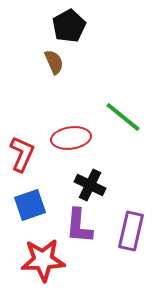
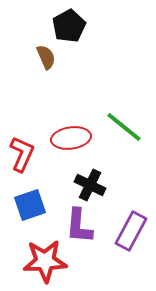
brown semicircle: moved 8 px left, 5 px up
green line: moved 1 px right, 10 px down
purple rectangle: rotated 15 degrees clockwise
red star: moved 2 px right, 1 px down
